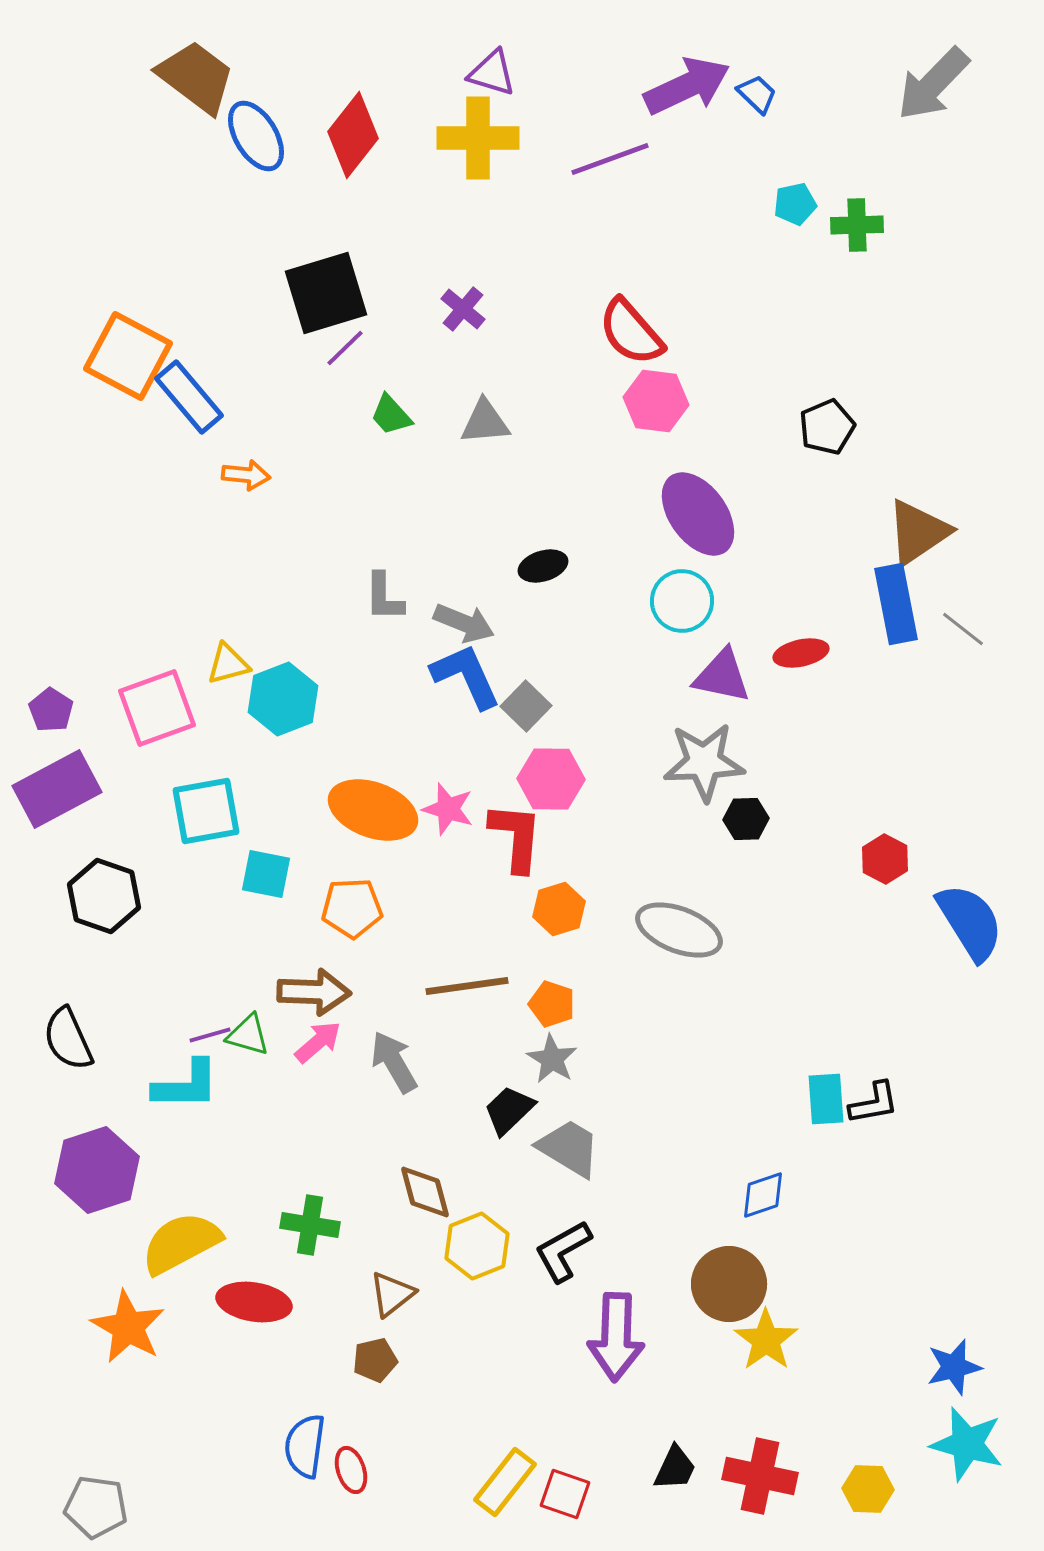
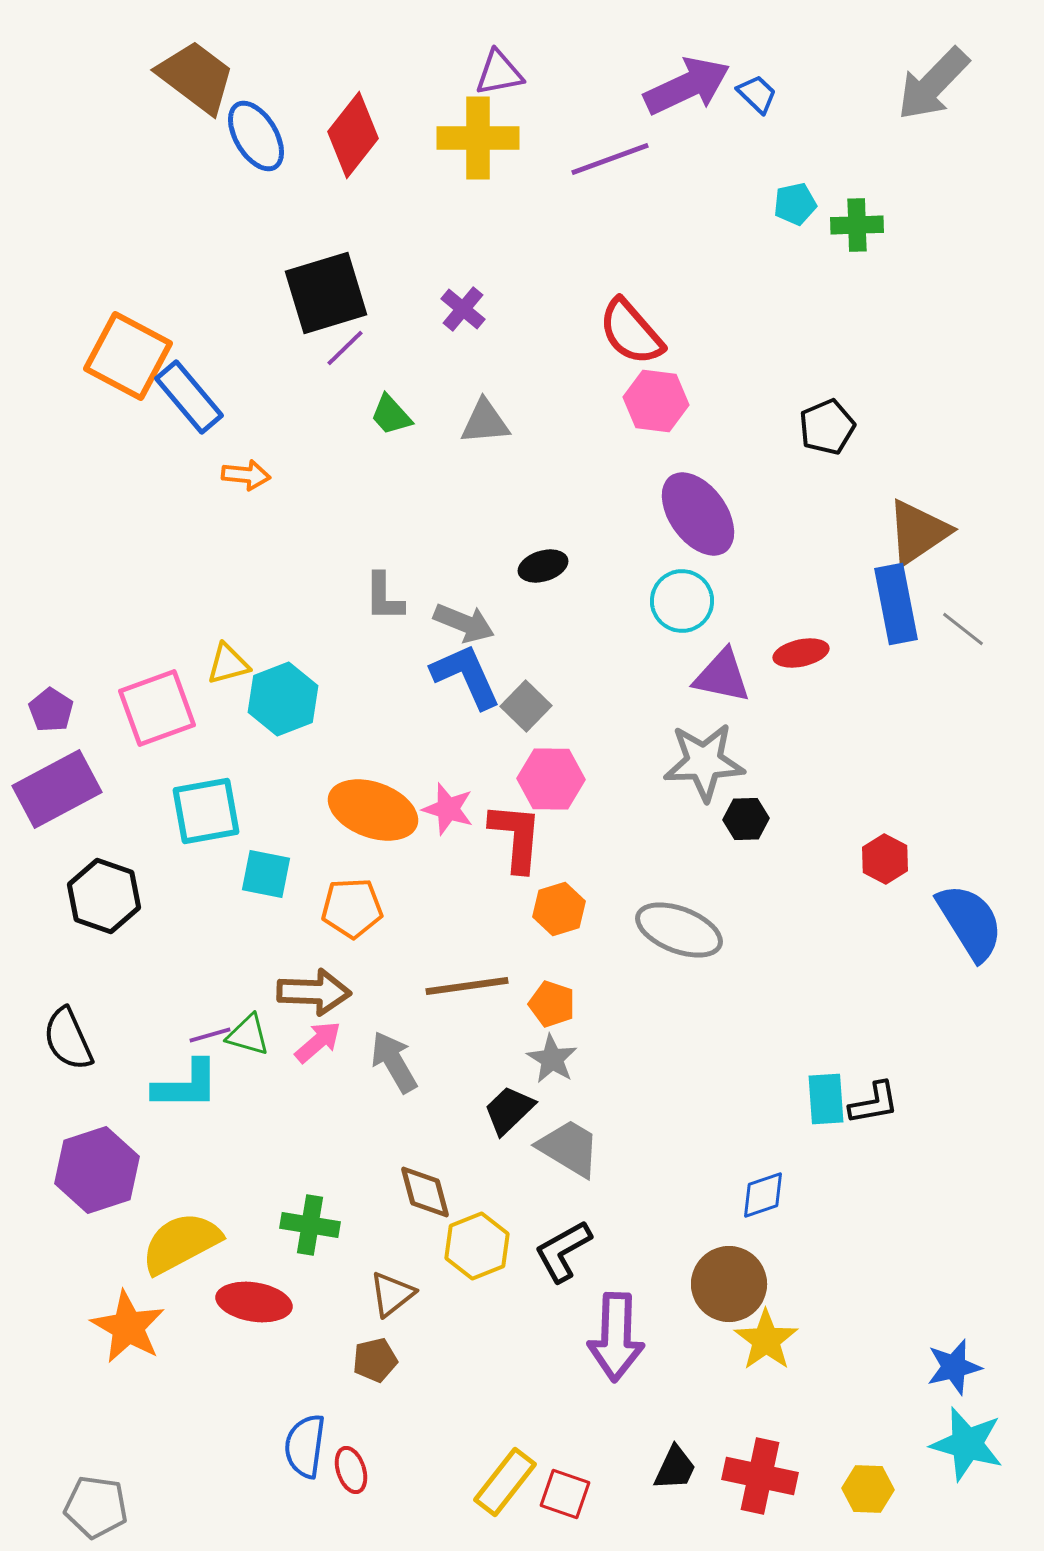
purple triangle at (492, 73): moved 7 px right; rotated 28 degrees counterclockwise
